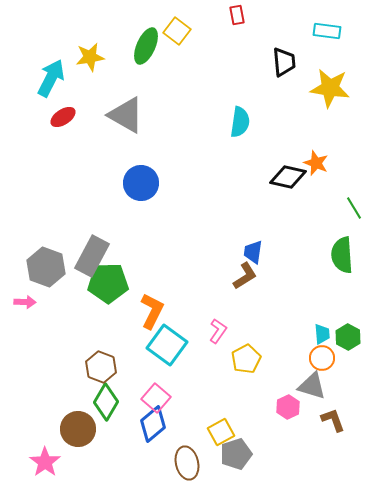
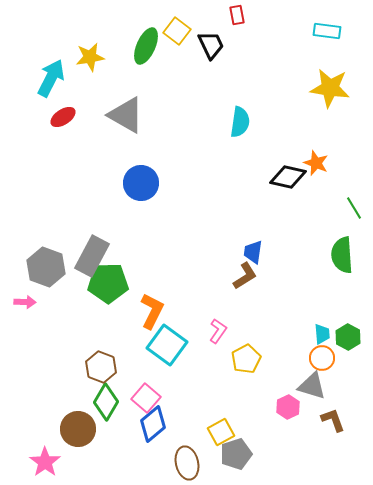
black trapezoid at (284, 62): moved 73 px left, 17 px up; rotated 20 degrees counterclockwise
pink square at (156, 398): moved 10 px left
